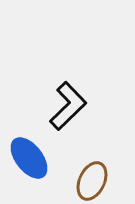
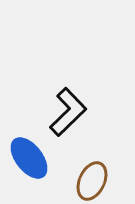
black L-shape: moved 6 px down
